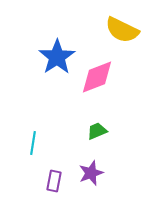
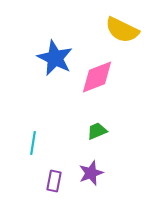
blue star: moved 2 px left, 1 px down; rotated 12 degrees counterclockwise
